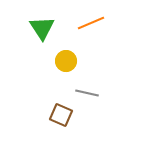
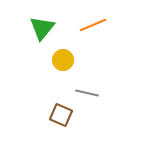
orange line: moved 2 px right, 2 px down
green triangle: rotated 12 degrees clockwise
yellow circle: moved 3 px left, 1 px up
